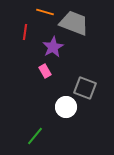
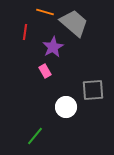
gray trapezoid: rotated 20 degrees clockwise
gray square: moved 8 px right, 2 px down; rotated 25 degrees counterclockwise
